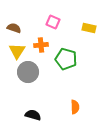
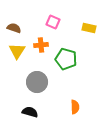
gray circle: moved 9 px right, 10 px down
black semicircle: moved 3 px left, 3 px up
